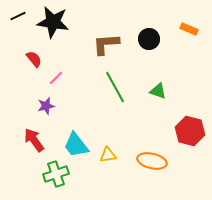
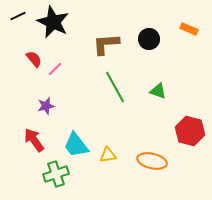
black star: rotated 16 degrees clockwise
pink line: moved 1 px left, 9 px up
